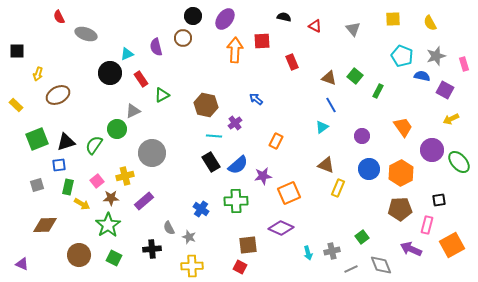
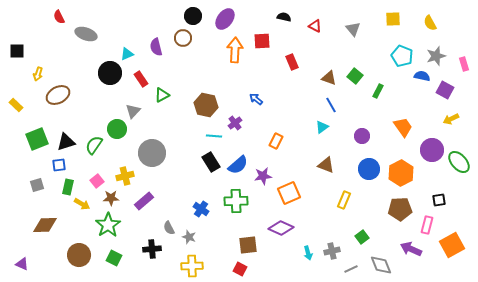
gray triangle at (133, 111): rotated 21 degrees counterclockwise
yellow rectangle at (338, 188): moved 6 px right, 12 px down
red square at (240, 267): moved 2 px down
